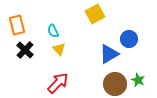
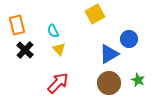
brown circle: moved 6 px left, 1 px up
